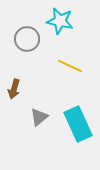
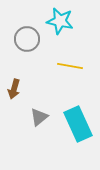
yellow line: rotated 15 degrees counterclockwise
